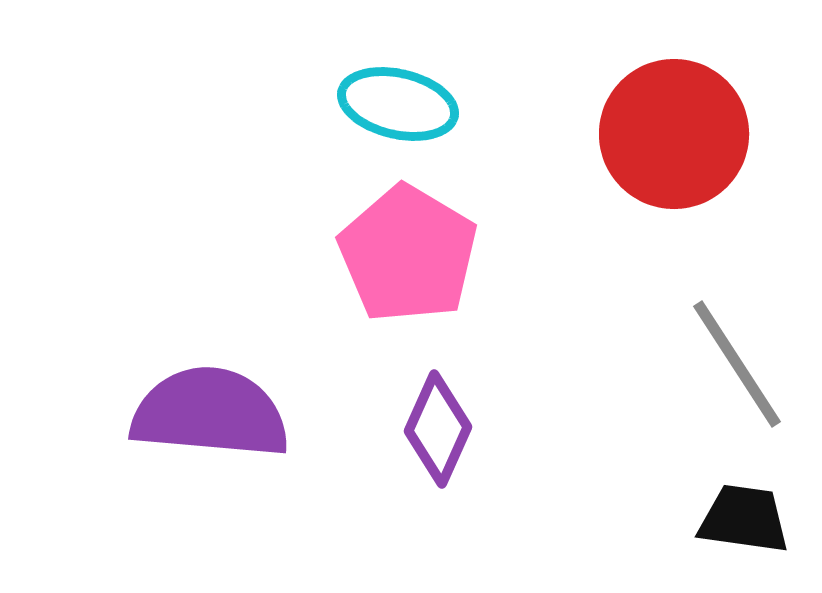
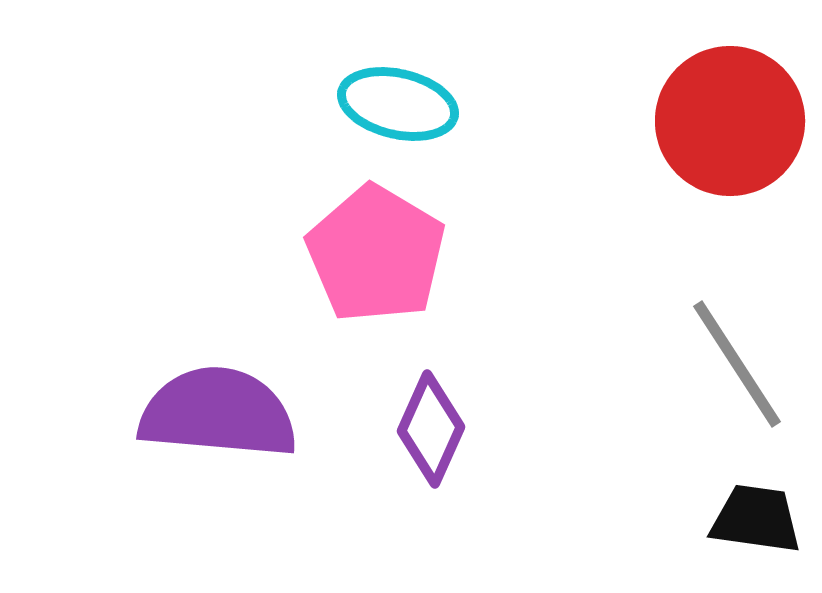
red circle: moved 56 px right, 13 px up
pink pentagon: moved 32 px left
purple semicircle: moved 8 px right
purple diamond: moved 7 px left
black trapezoid: moved 12 px right
